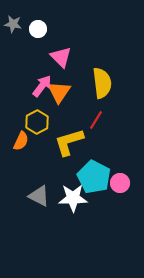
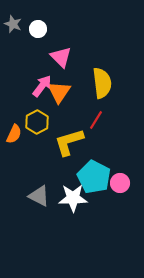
gray star: rotated 12 degrees clockwise
orange semicircle: moved 7 px left, 7 px up
